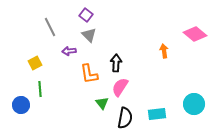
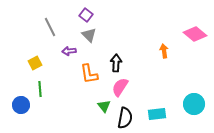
green triangle: moved 2 px right, 3 px down
